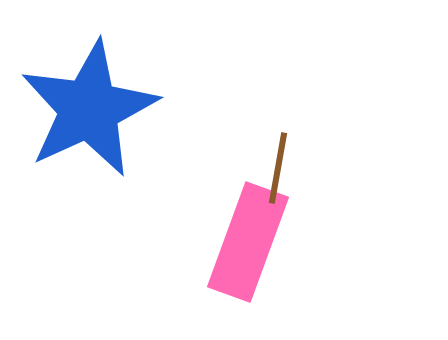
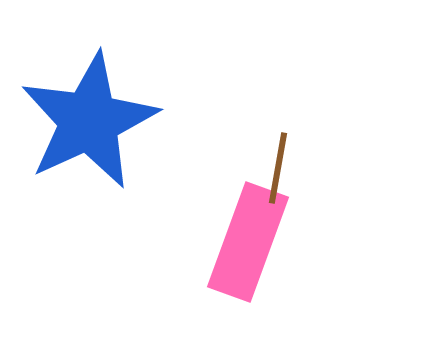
blue star: moved 12 px down
